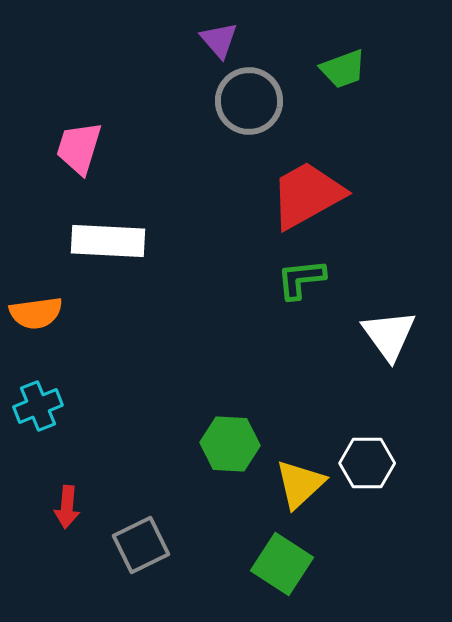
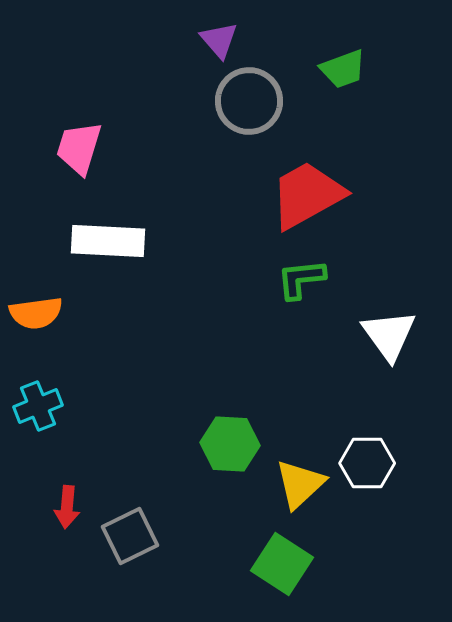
gray square: moved 11 px left, 9 px up
